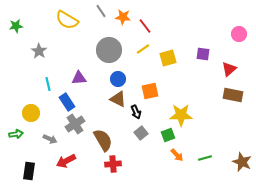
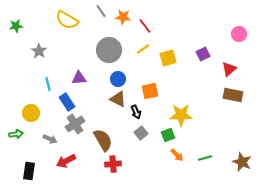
purple square: rotated 32 degrees counterclockwise
